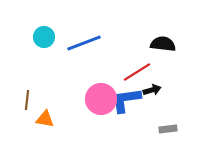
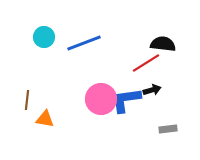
red line: moved 9 px right, 9 px up
